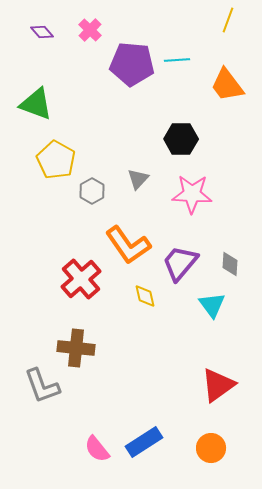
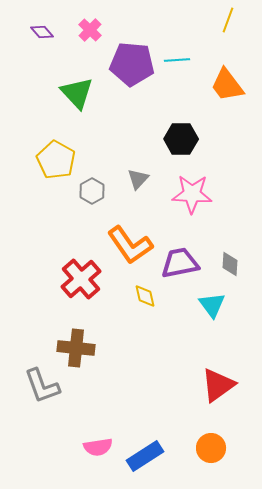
green triangle: moved 41 px right, 11 px up; rotated 27 degrees clockwise
orange L-shape: moved 2 px right
purple trapezoid: rotated 39 degrees clockwise
blue rectangle: moved 1 px right, 14 px down
pink semicircle: moved 1 px right, 2 px up; rotated 60 degrees counterclockwise
